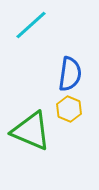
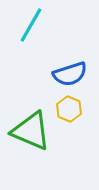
cyan line: rotated 18 degrees counterclockwise
blue semicircle: rotated 64 degrees clockwise
